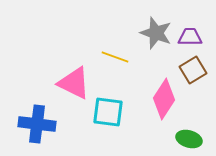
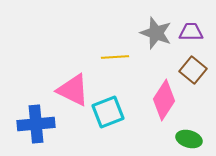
purple trapezoid: moved 1 px right, 5 px up
yellow line: rotated 24 degrees counterclockwise
brown square: rotated 20 degrees counterclockwise
pink triangle: moved 1 px left, 7 px down
pink diamond: moved 1 px down
cyan square: rotated 28 degrees counterclockwise
blue cross: moved 1 px left; rotated 12 degrees counterclockwise
